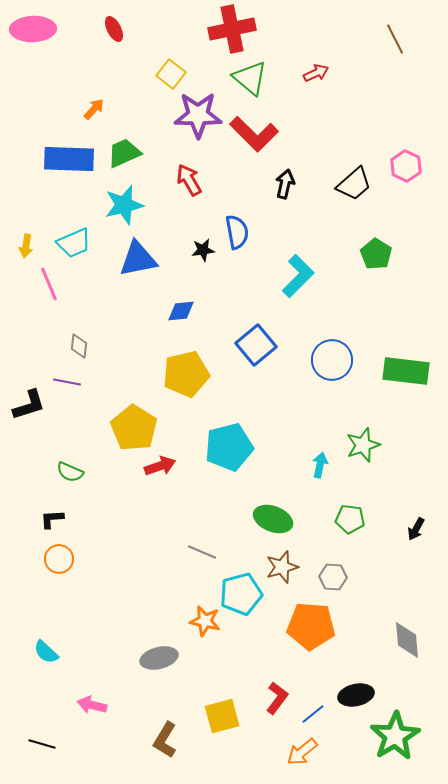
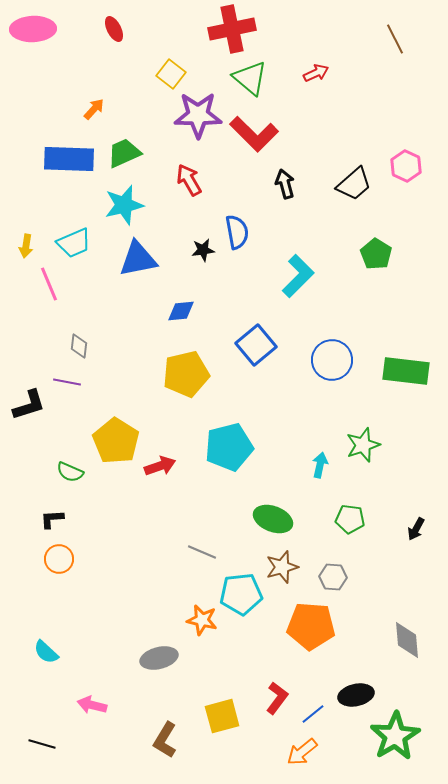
black arrow at (285, 184): rotated 28 degrees counterclockwise
yellow pentagon at (134, 428): moved 18 px left, 13 px down
cyan pentagon at (241, 594): rotated 9 degrees clockwise
orange star at (205, 621): moved 3 px left, 1 px up
